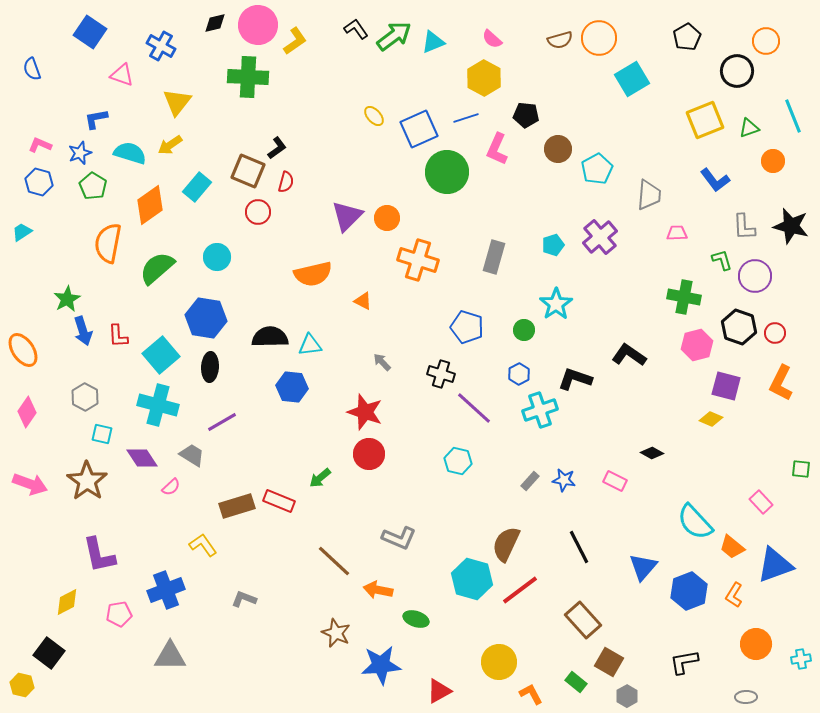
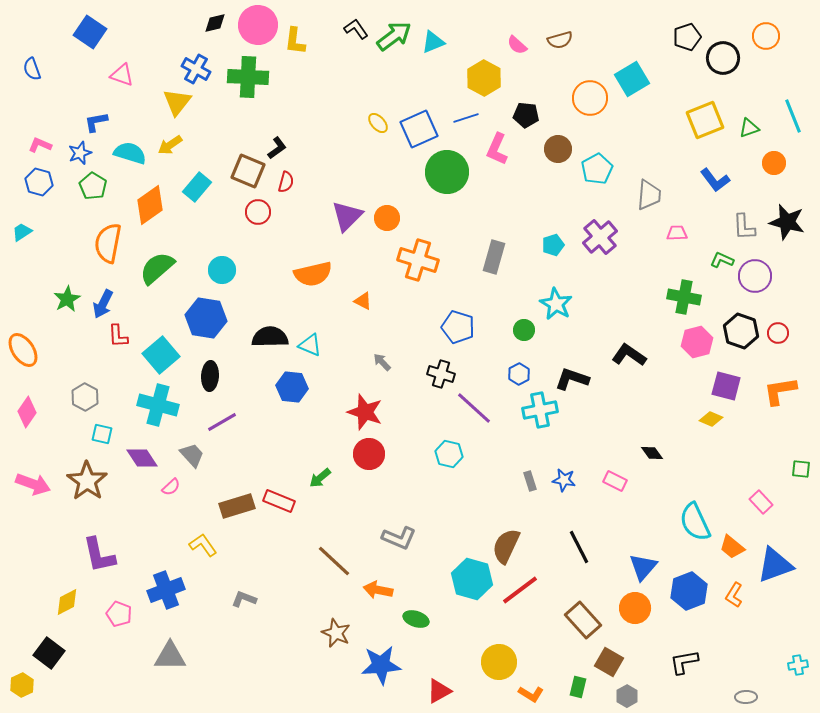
black pentagon at (687, 37): rotated 12 degrees clockwise
orange circle at (599, 38): moved 9 px left, 60 px down
pink semicircle at (492, 39): moved 25 px right, 6 px down
yellow L-shape at (295, 41): rotated 132 degrees clockwise
orange circle at (766, 41): moved 5 px up
blue cross at (161, 46): moved 35 px right, 23 px down
black circle at (737, 71): moved 14 px left, 13 px up
yellow ellipse at (374, 116): moved 4 px right, 7 px down
blue L-shape at (96, 119): moved 3 px down
orange circle at (773, 161): moved 1 px right, 2 px down
black star at (791, 226): moved 4 px left, 4 px up
cyan circle at (217, 257): moved 5 px right, 13 px down
green L-shape at (722, 260): rotated 50 degrees counterclockwise
cyan star at (556, 304): rotated 8 degrees counterclockwise
blue pentagon at (467, 327): moved 9 px left
black hexagon at (739, 327): moved 2 px right, 4 px down
blue arrow at (83, 331): moved 20 px right, 27 px up; rotated 44 degrees clockwise
red circle at (775, 333): moved 3 px right
cyan triangle at (310, 345): rotated 30 degrees clockwise
pink hexagon at (697, 345): moved 3 px up
black ellipse at (210, 367): moved 9 px down
black L-shape at (575, 379): moved 3 px left
orange L-shape at (781, 383): moved 1 px left, 8 px down; rotated 54 degrees clockwise
cyan cross at (540, 410): rotated 8 degrees clockwise
black diamond at (652, 453): rotated 25 degrees clockwise
gray trapezoid at (192, 455): rotated 16 degrees clockwise
cyan hexagon at (458, 461): moved 9 px left, 7 px up
gray rectangle at (530, 481): rotated 60 degrees counterclockwise
pink arrow at (30, 484): moved 3 px right
cyan semicircle at (695, 522): rotated 18 degrees clockwise
brown semicircle at (506, 544): moved 2 px down
pink pentagon at (119, 614): rotated 30 degrees clockwise
orange circle at (756, 644): moved 121 px left, 36 px up
cyan cross at (801, 659): moved 3 px left, 6 px down
green rectangle at (576, 682): moved 2 px right, 5 px down; rotated 65 degrees clockwise
yellow hexagon at (22, 685): rotated 20 degrees clockwise
orange L-shape at (531, 694): rotated 150 degrees clockwise
